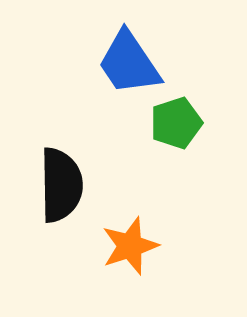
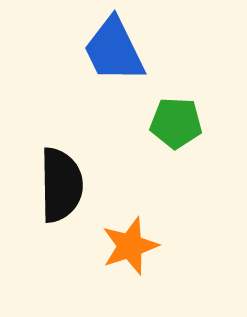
blue trapezoid: moved 15 px left, 13 px up; rotated 8 degrees clockwise
green pentagon: rotated 21 degrees clockwise
